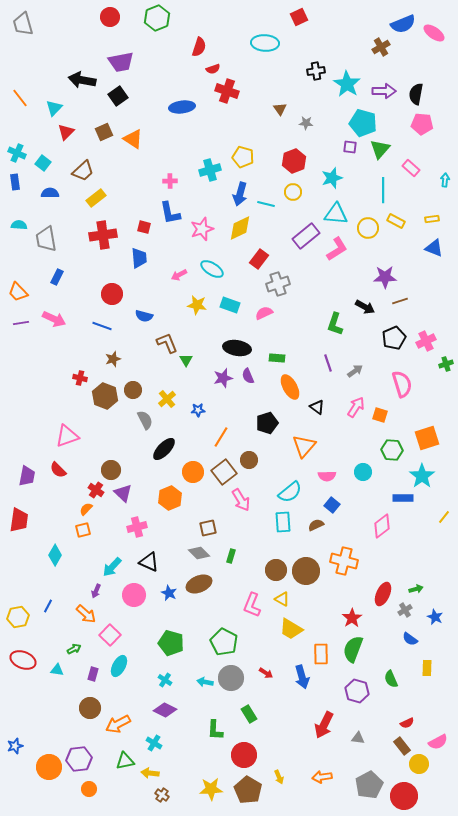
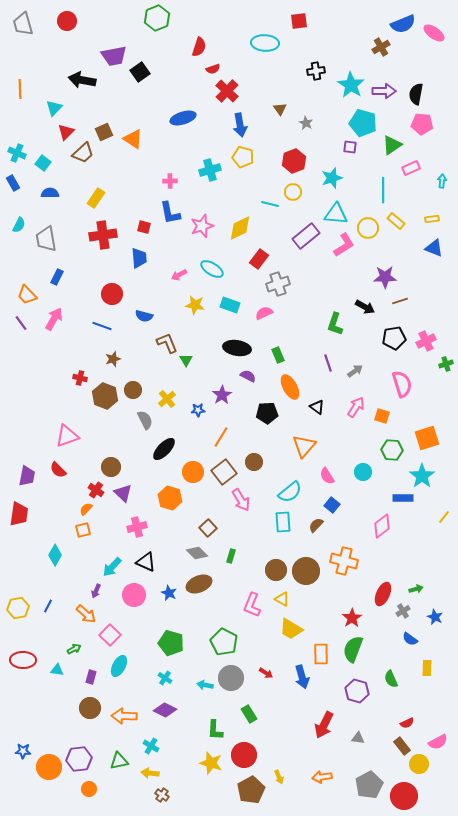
red circle at (110, 17): moved 43 px left, 4 px down
red square at (299, 17): moved 4 px down; rotated 18 degrees clockwise
purple trapezoid at (121, 62): moved 7 px left, 6 px up
cyan star at (347, 84): moved 4 px right, 1 px down
red cross at (227, 91): rotated 25 degrees clockwise
black square at (118, 96): moved 22 px right, 24 px up
orange line at (20, 98): moved 9 px up; rotated 36 degrees clockwise
blue ellipse at (182, 107): moved 1 px right, 11 px down; rotated 10 degrees counterclockwise
gray star at (306, 123): rotated 24 degrees clockwise
green triangle at (380, 149): moved 12 px right, 4 px up; rotated 15 degrees clockwise
pink rectangle at (411, 168): rotated 66 degrees counterclockwise
brown trapezoid at (83, 171): moved 18 px up
cyan arrow at (445, 180): moved 3 px left, 1 px down
blue rectangle at (15, 182): moved 2 px left, 1 px down; rotated 21 degrees counterclockwise
blue arrow at (240, 194): moved 69 px up; rotated 25 degrees counterclockwise
yellow rectangle at (96, 198): rotated 18 degrees counterclockwise
cyan line at (266, 204): moved 4 px right
yellow rectangle at (396, 221): rotated 12 degrees clockwise
cyan semicircle at (19, 225): rotated 112 degrees clockwise
pink star at (202, 229): moved 3 px up
pink L-shape at (337, 249): moved 7 px right, 4 px up
orange trapezoid at (18, 292): moved 9 px right, 3 px down
yellow star at (197, 305): moved 2 px left
pink arrow at (54, 319): rotated 85 degrees counterclockwise
purple line at (21, 323): rotated 63 degrees clockwise
black pentagon at (394, 338): rotated 15 degrees clockwise
green rectangle at (277, 358): moved 1 px right, 3 px up; rotated 63 degrees clockwise
purple semicircle at (248, 376): rotated 140 degrees clockwise
purple star at (223, 378): moved 1 px left, 17 px down; rotated 18 degrees counterclockwise
orange square at (380, 415): moved 2 px right, 1 px down
black pentagon at (267, 423): moved 10 px up; rotated 15 degrees clockwise
brown circle at (249, 460): moved 5 px right, 2 px down
brown circle at (111, 470): moved 3 px up
pink semicircle at (327, 476): rotated 60 degrees clockwise
orange hexagon at (170, 498): rotated 20 degrees counterclockwise
red trapezoid at (19, 520): moved 6 px up
brown semicircle at (316, 525): rotated 21 degrees counterclockwise
brown square at (208, 528): rotated 30 degrees counterclockwise
gray diamond at (199, 553): moved 2 px left
black triangle at (149, 562): moved 3 px left
gray cross at (405, 610): moved 2 px left, 1 px down
yellow hexagon at (18, 617): moved 9 px up
red ellipse at (23, 660): rotated 20 degrees counterclockwise
purple rectangle at (93, 674): moved 2 px left, 3 px down
cyan cross at (165, 680): moved 2 px up
cyan arrow at (205, 682): moved 3 px down
orange arrow at (118, 724): moved 6 px right, 8 px up; rotated 30 degrees clockwise
cyan cross at (154, 743): moved 3 px left, 3 px down
blue star at (15, 746): moved 8 px right, 5 px down; rotated 21 degrees clockwise
green triangle at (125, 761): moved 6 px left
yellow star at (211, 789): moved 26 px up; rotated 20 degrees clockwise
brown pentagon at (248, 790): moved 3 px right; rotated 12 degrees clockwise
